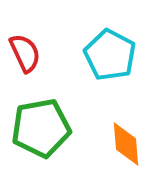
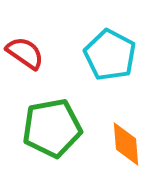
red semicircle: rotated 30 degrees counterclockwise
green pentagon: moved 11 px right
